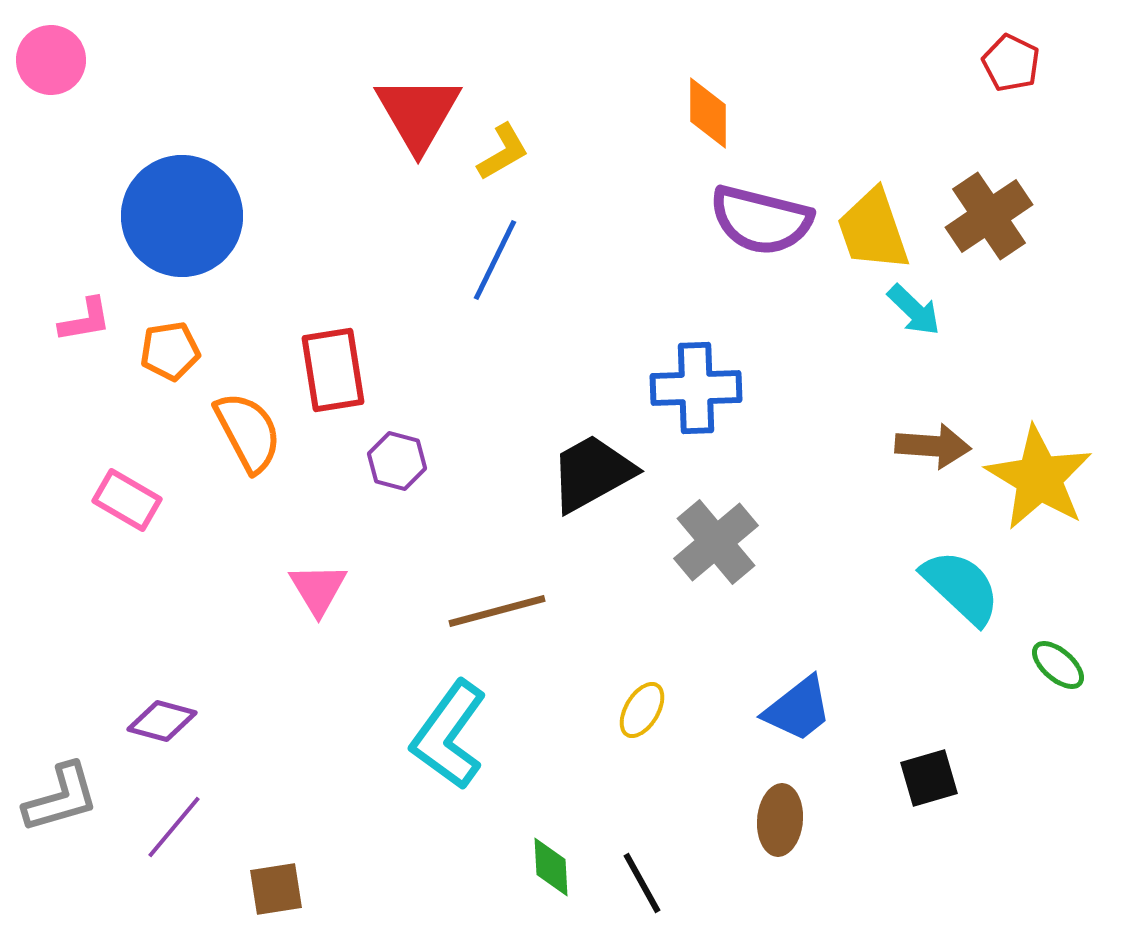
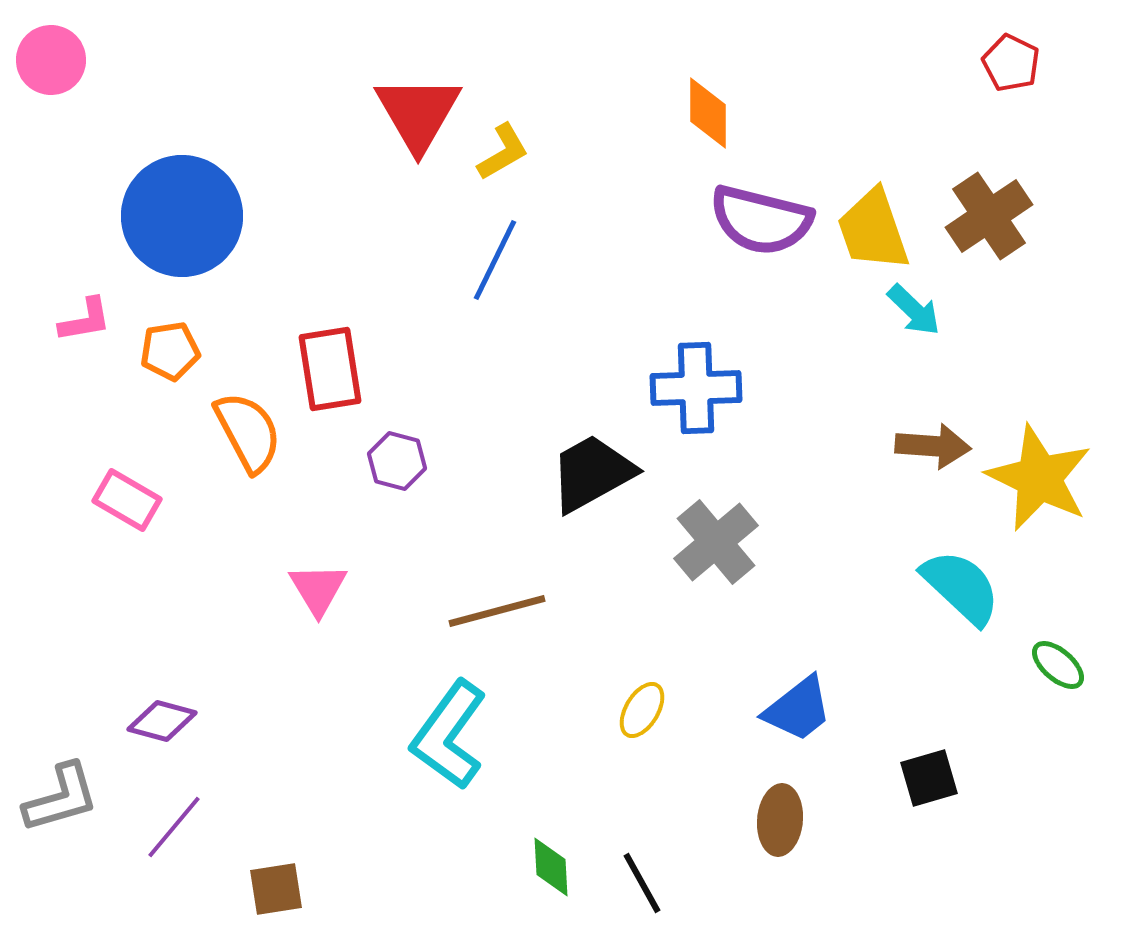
red rectangle: moved 3 px left, 1 px up
yellow star: rotated 5 degrees counterclockwise
